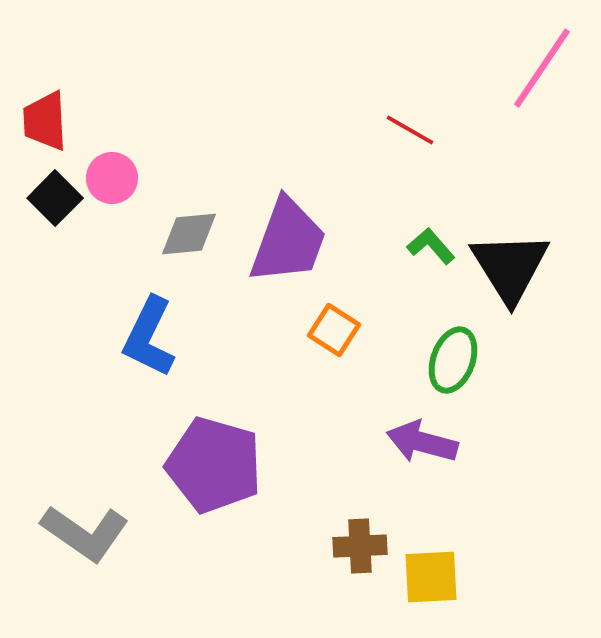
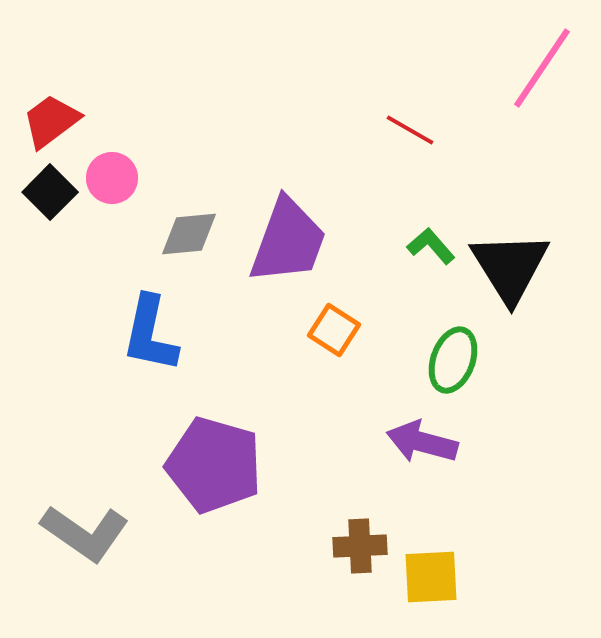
red trapezoid: moved 6 px right; rotated 56 degrees clockwise
black square: moved 5 px left, 6 px up
blue L-shape: moved 1 px right, 3 px up; rotated 14 degrees counterclockwise
